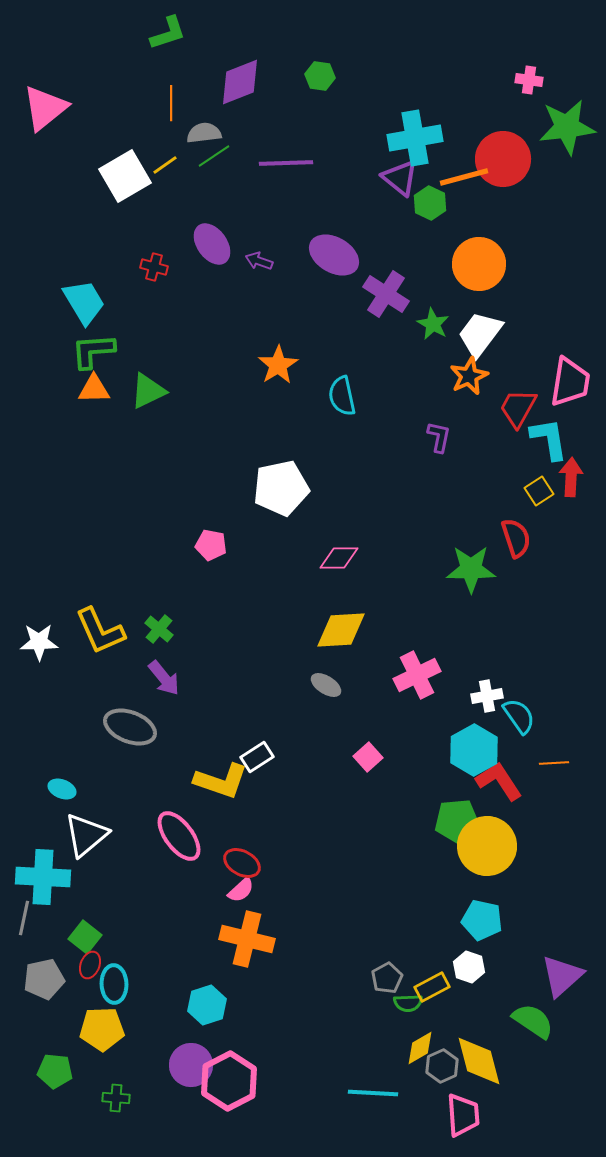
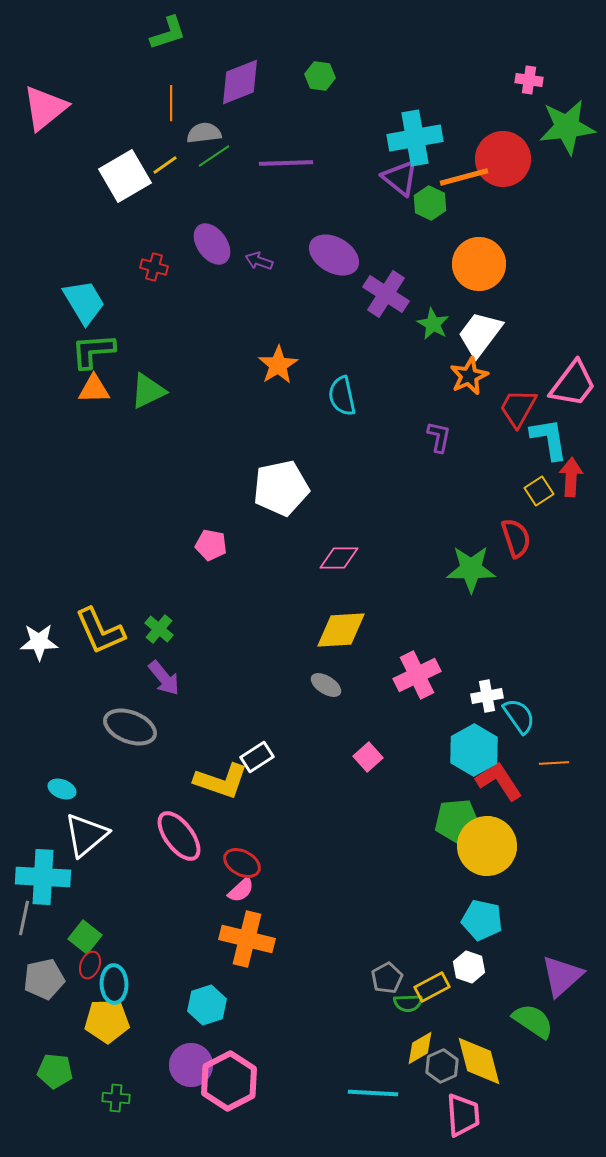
pink trapezoid at (570, 382): moved 3 px right, 2 px down; rotated 28 degrees clockwise
yellow pentagon at (102, 1029): moved 5 px right, 8 px up
